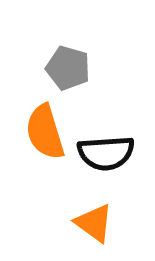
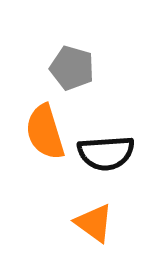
gray pentagon: moved 4 px right
